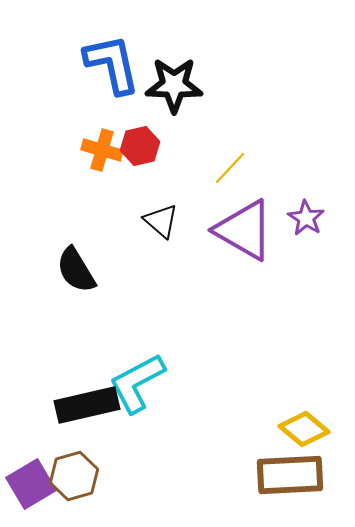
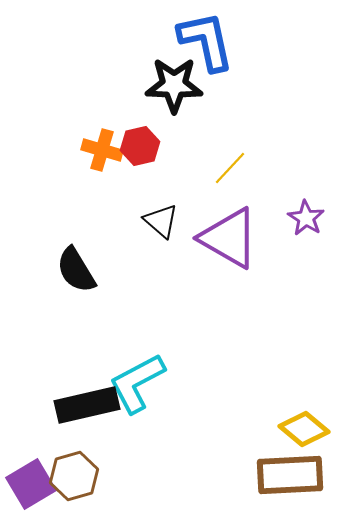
blue L-shape: moved 94 px right, 23 px up
purple triangle: moved 15 px left, 8 px down
